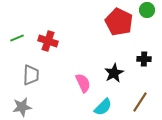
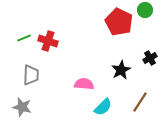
green circle: moved 2 px left
green line: moved 7 px right
black cross: moved 6 px right, 1 px up; rotated 32 degrees counterclockwise
black star: moved 7 px right, 3 px up
pink semicircle: moved 1 px right, 1 px down; rotated 60 degrees counterclockwise
gray star: rotated 24 degrees clockwise
